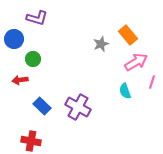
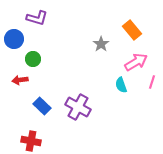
orange rectangle: moved 4 px right, 5 px up
gray star: rotated 14 degrees counterclockwise
cyan semicircle: moved 4 px left, 6 px up
